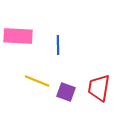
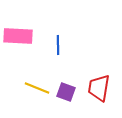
yellow line: moved 7 px down
